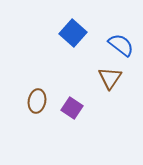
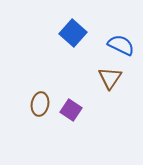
blue semicircle: rotated 12 degrees counterclockwise
brown ellipse: moved 3 px right, 3 px down
purple square: moved 1 px left, 2 px down
